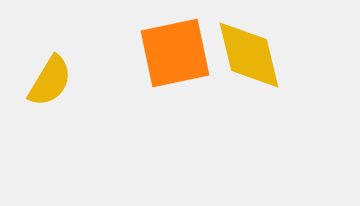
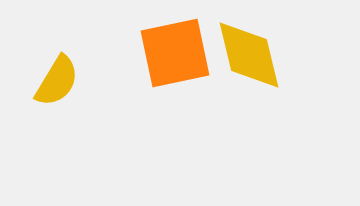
yellow semicircle: moved 7 px right
